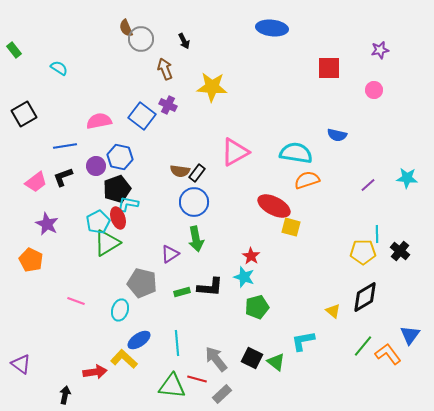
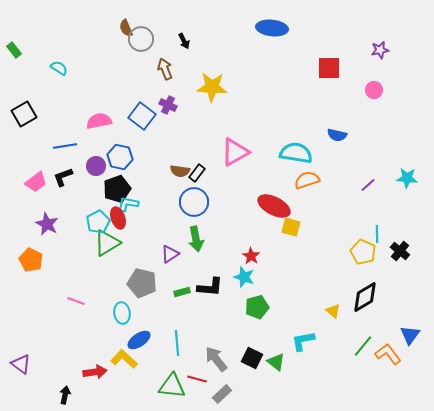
yellow pentagon at (363, 252): rotated 25 degrees clockwise
cyan ellipse at (120, 310): moved 2 px right, 3 px down; rotated 25 degrees counterclockwise
